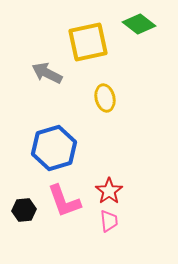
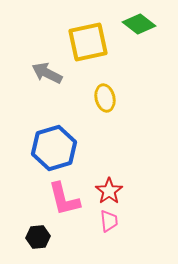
pink L-shape: moved 2 px up; rotated 6 degrees clockwise
black hexagon: moved 14 px right, 27 px down
